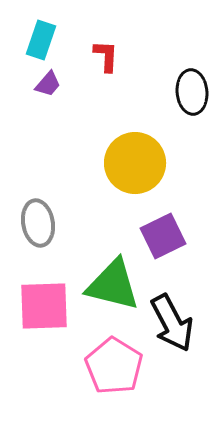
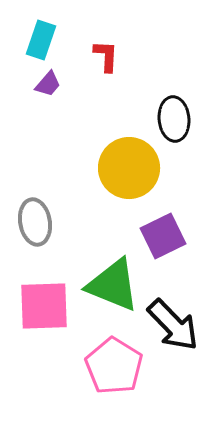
black ellipse: moved 18 px left, 27 px down
yellow circle: moved 6 px left, 5 px down
gray ellipse: moved 3 px left, 1 px up
green triangle: rotated 8 degrees clockwise
black arrow: moved 1 px right, 2 px down; rotated 16 degrees counterclockwise
